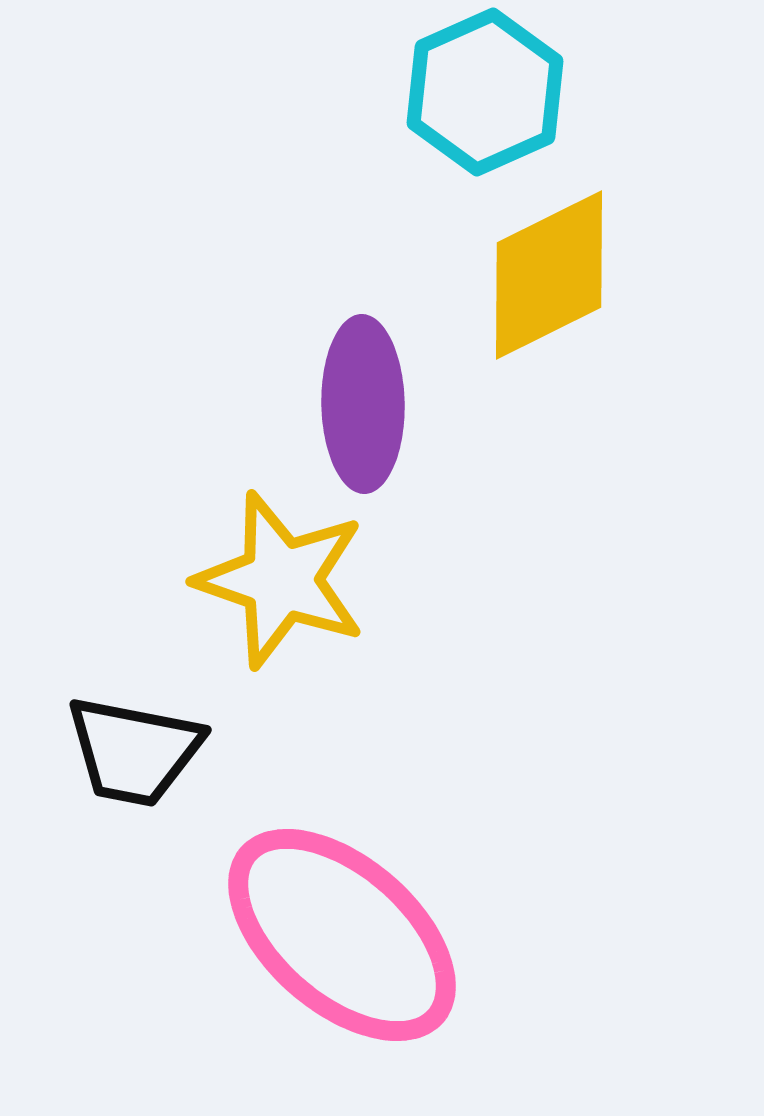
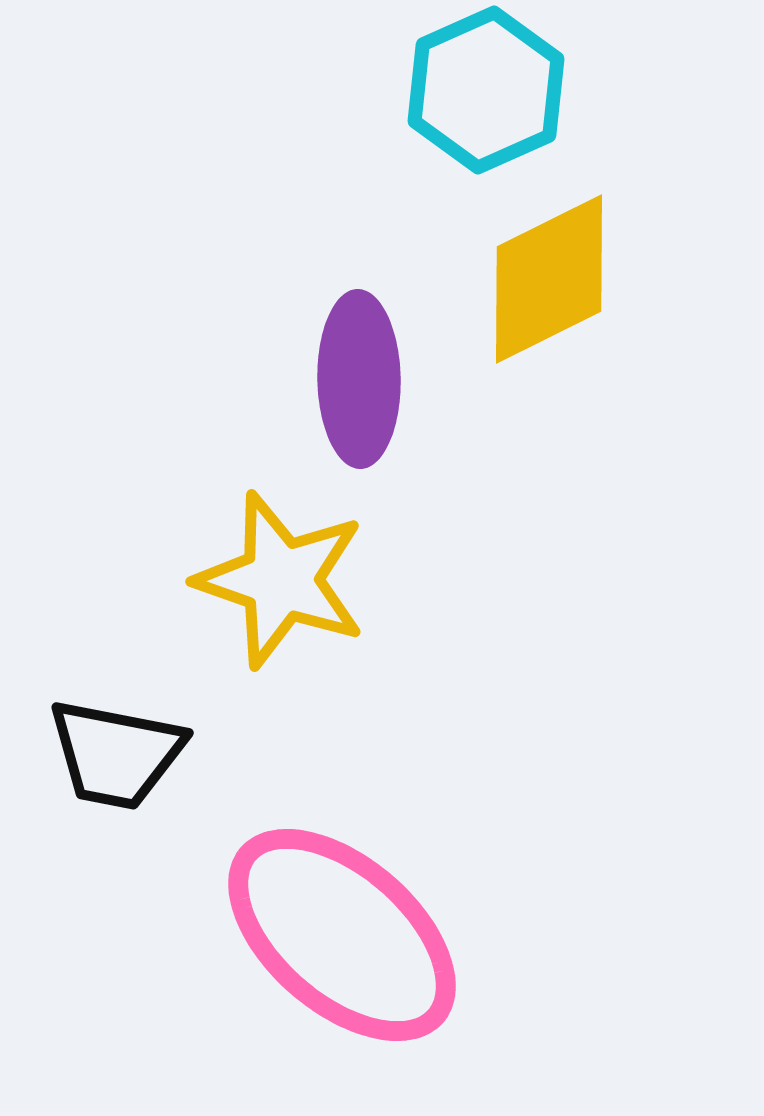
cyan hexagon: moved 1 px right, 2 px up
yellow diamond: moved 4 px down
purple ellipse: moved 4 px left, 25 px up
black trapezoid: moved 18 px left, 3 px down
